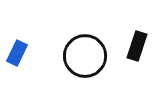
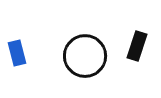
blue rectangle: rotated 40 degrees counterclockwise
